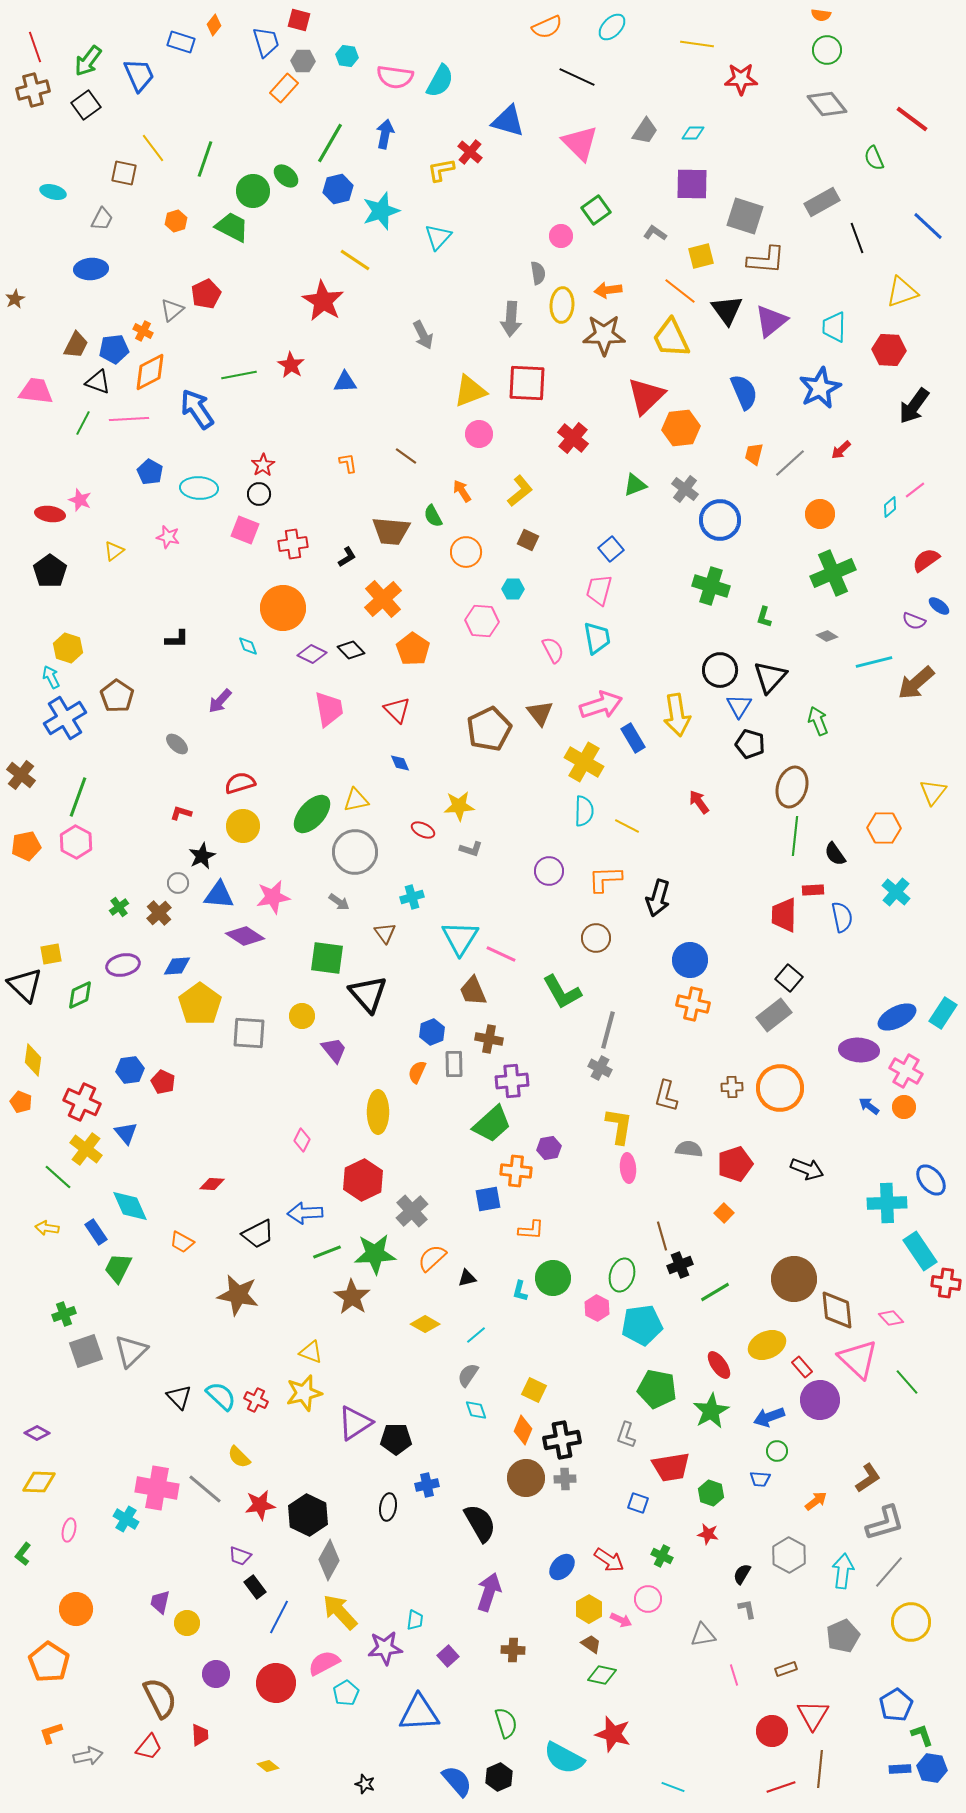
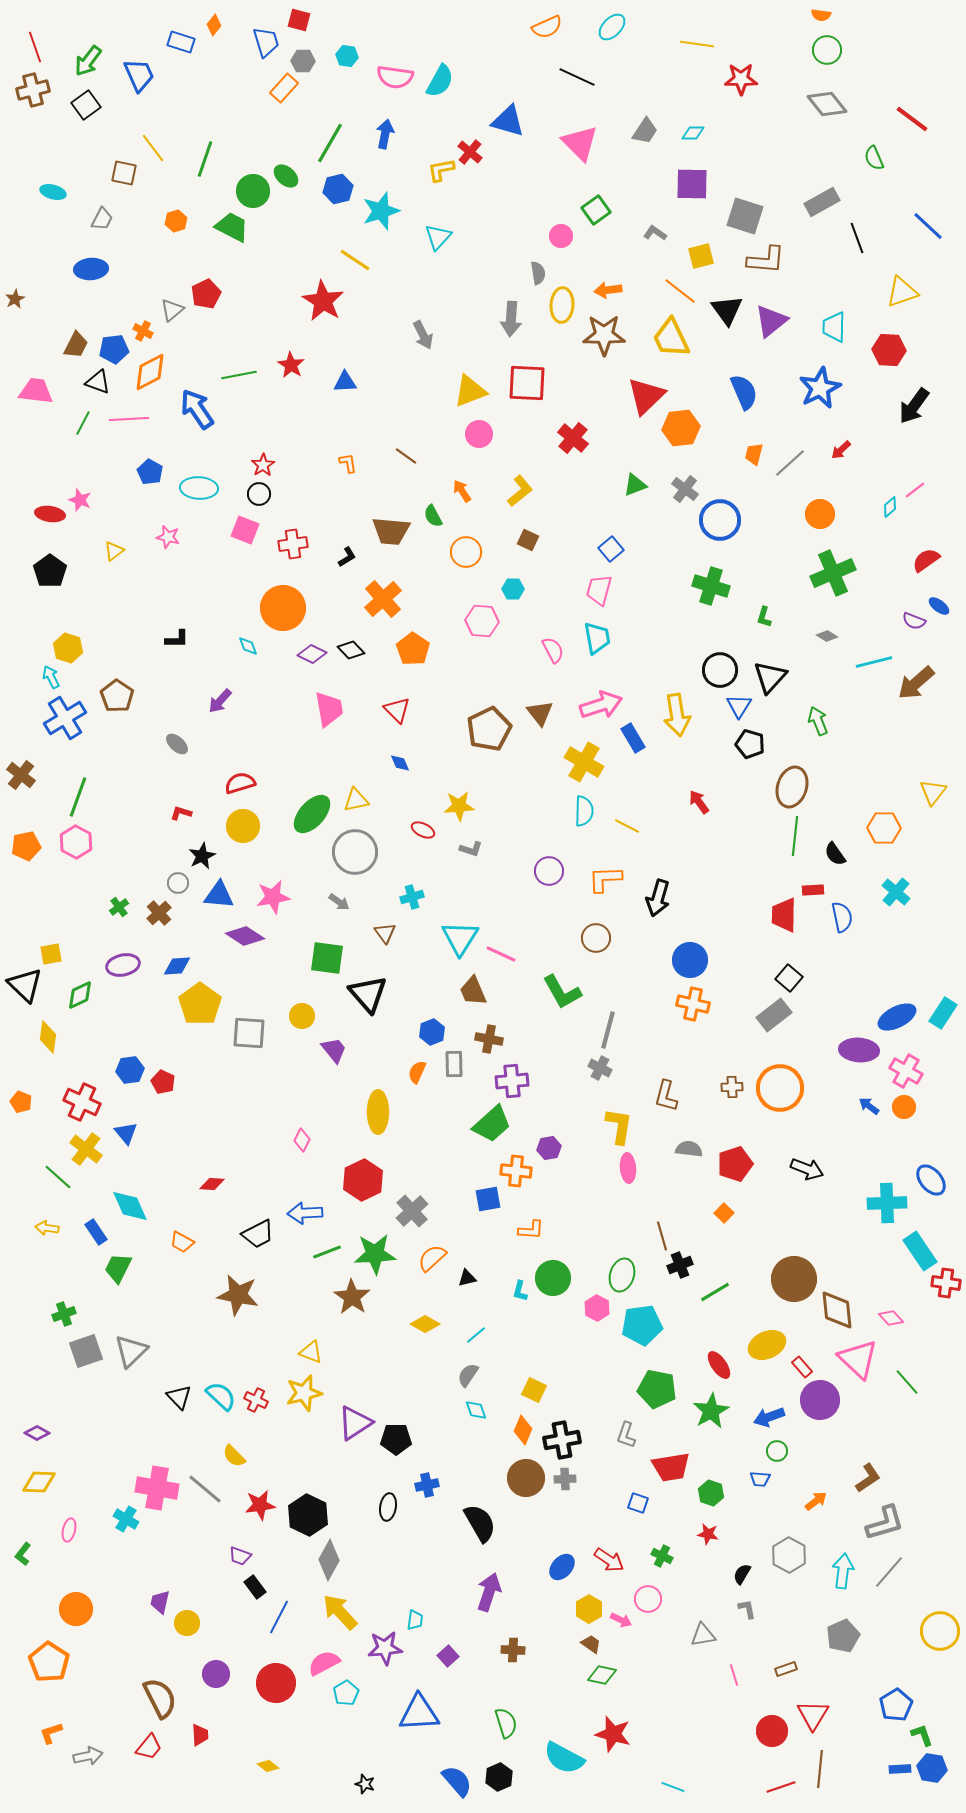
yellow diamond at (33, 1060): moved 15 px right, 23 px up
yellow semicircle at (239, 1457): moved 5 px left, 1 px up
yellow circle at (911, 1622): moved 29 px right, 9 px down
